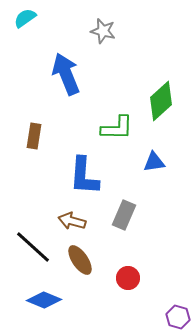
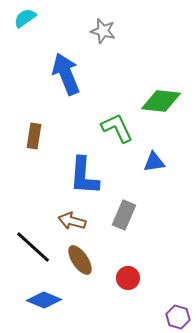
green diamond: rotated 48 degrees clockwise
green L-shape: rotated 116 degrees counterclockwise
